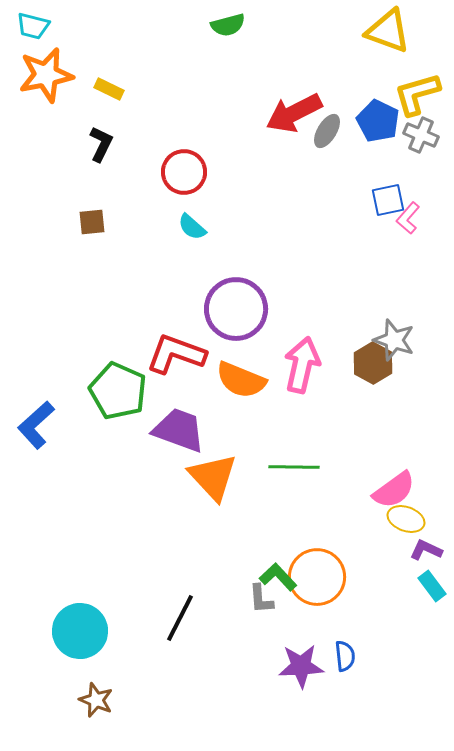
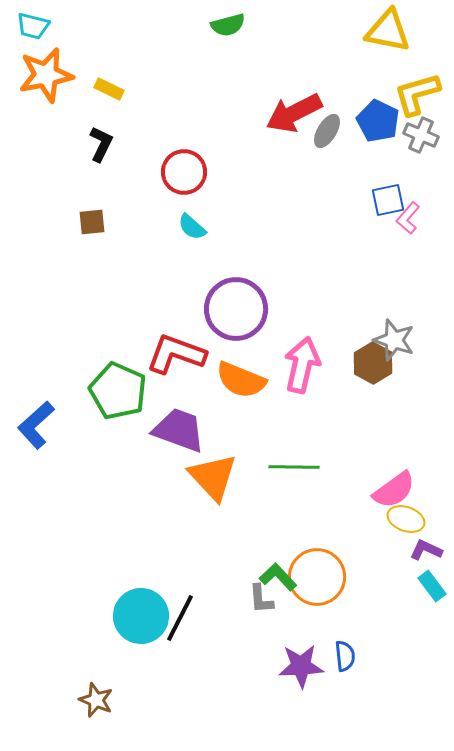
yellow triangle: rotated 9 degrees counterclockwise
cyan circle: moved 61 px right, 15 px up
